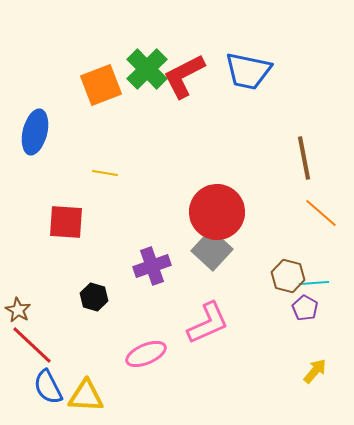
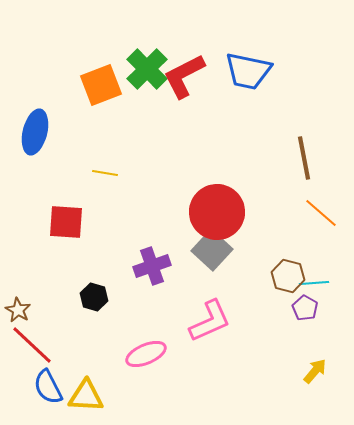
pink L-shape: moved 2 px right, 2 px up
